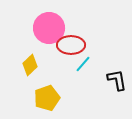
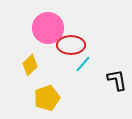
pink circle: moved 1 px left
